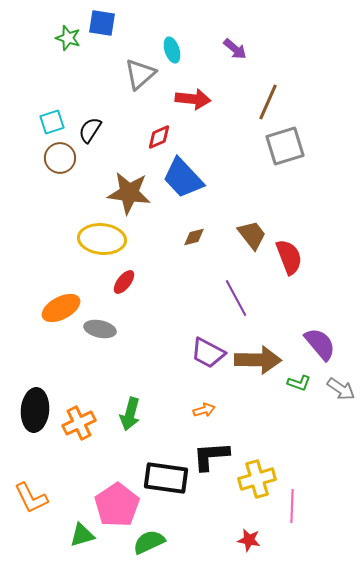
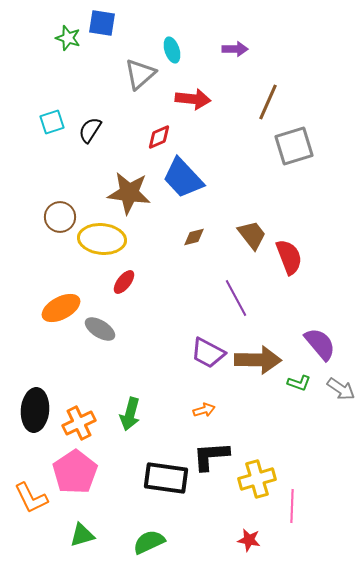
purple arrow: rotated 40 degrees counterclockwise
gray square: moved 9 px right
brown circle: moved 59 px down
gray ellipse: rotated 20 degrees clockwise
pink pentagon: moved 42 px left, 33 px up
